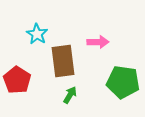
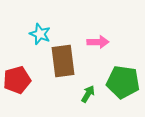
cyan star: moved 3 px right; rotated 10 degrees counterclockwise
red pentagon: rotated 24 degrees clockwise
green arrow: moved 18 px right, 1 px up
